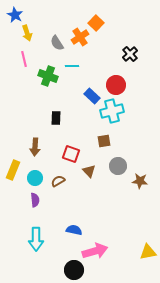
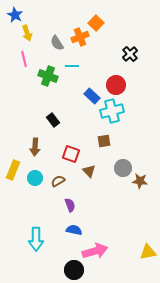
orange cross: rotated 12 degrees clockwise
black rectangle: moved 3 px left, 2 px down; rotated 40 degrees counterclockwise
gray circle: moved 5 px right, 2 px down
purple semicircle: moved 35 px right, 5 px down; rotated 16 degrees counterclockwise
